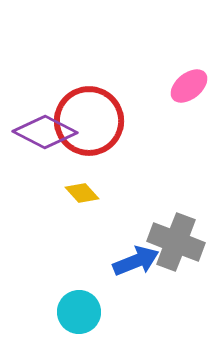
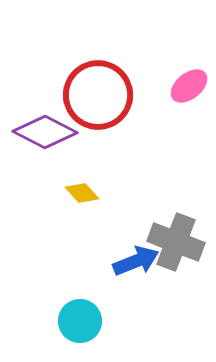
red circle: moved 9 px right, 26 px up
cyan circle: moved 1 px right, 9 px down
